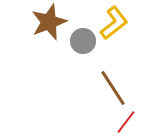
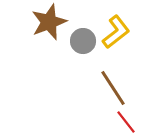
yellow L-shape: moved 2 px right, 9 px down
red line: rotated 75 degrees counterclockwise
